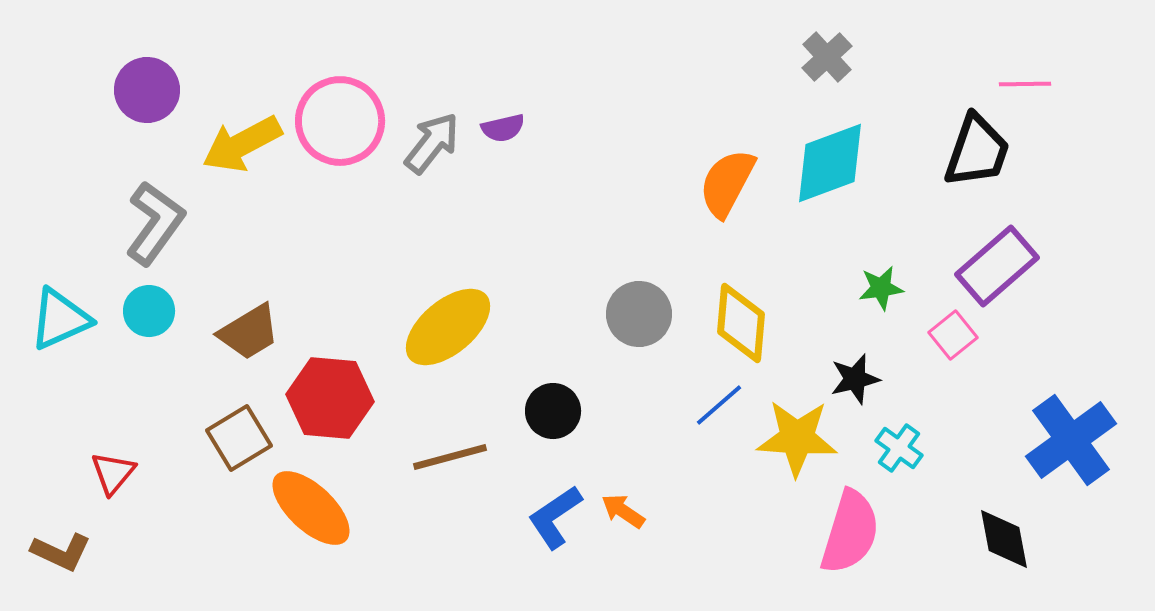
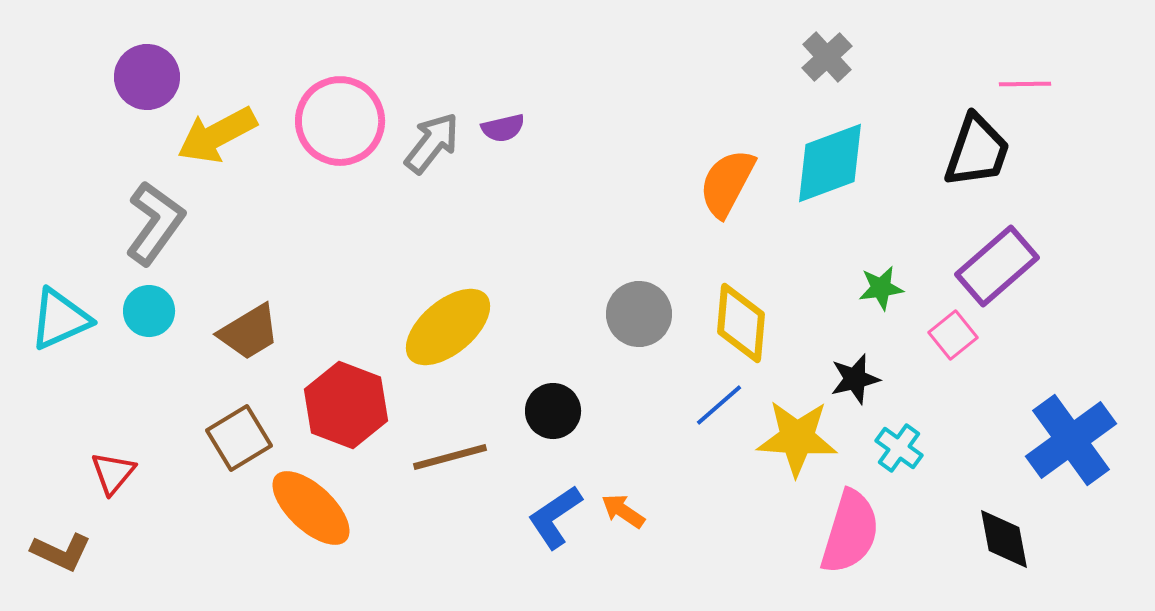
purple circle: moved 13 px up
yellow arrow: moved 25 px left, 9 px up
red hexagon: moved 16 px right, 7 px down; rotated 16 degrees clockwise
